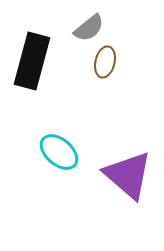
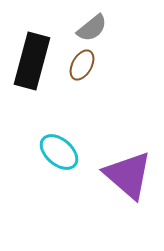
gray semicircle: moved 3 px right
brown ellipse: moved 23 px left, 3 px down; rotated 16 degrees clockwise
